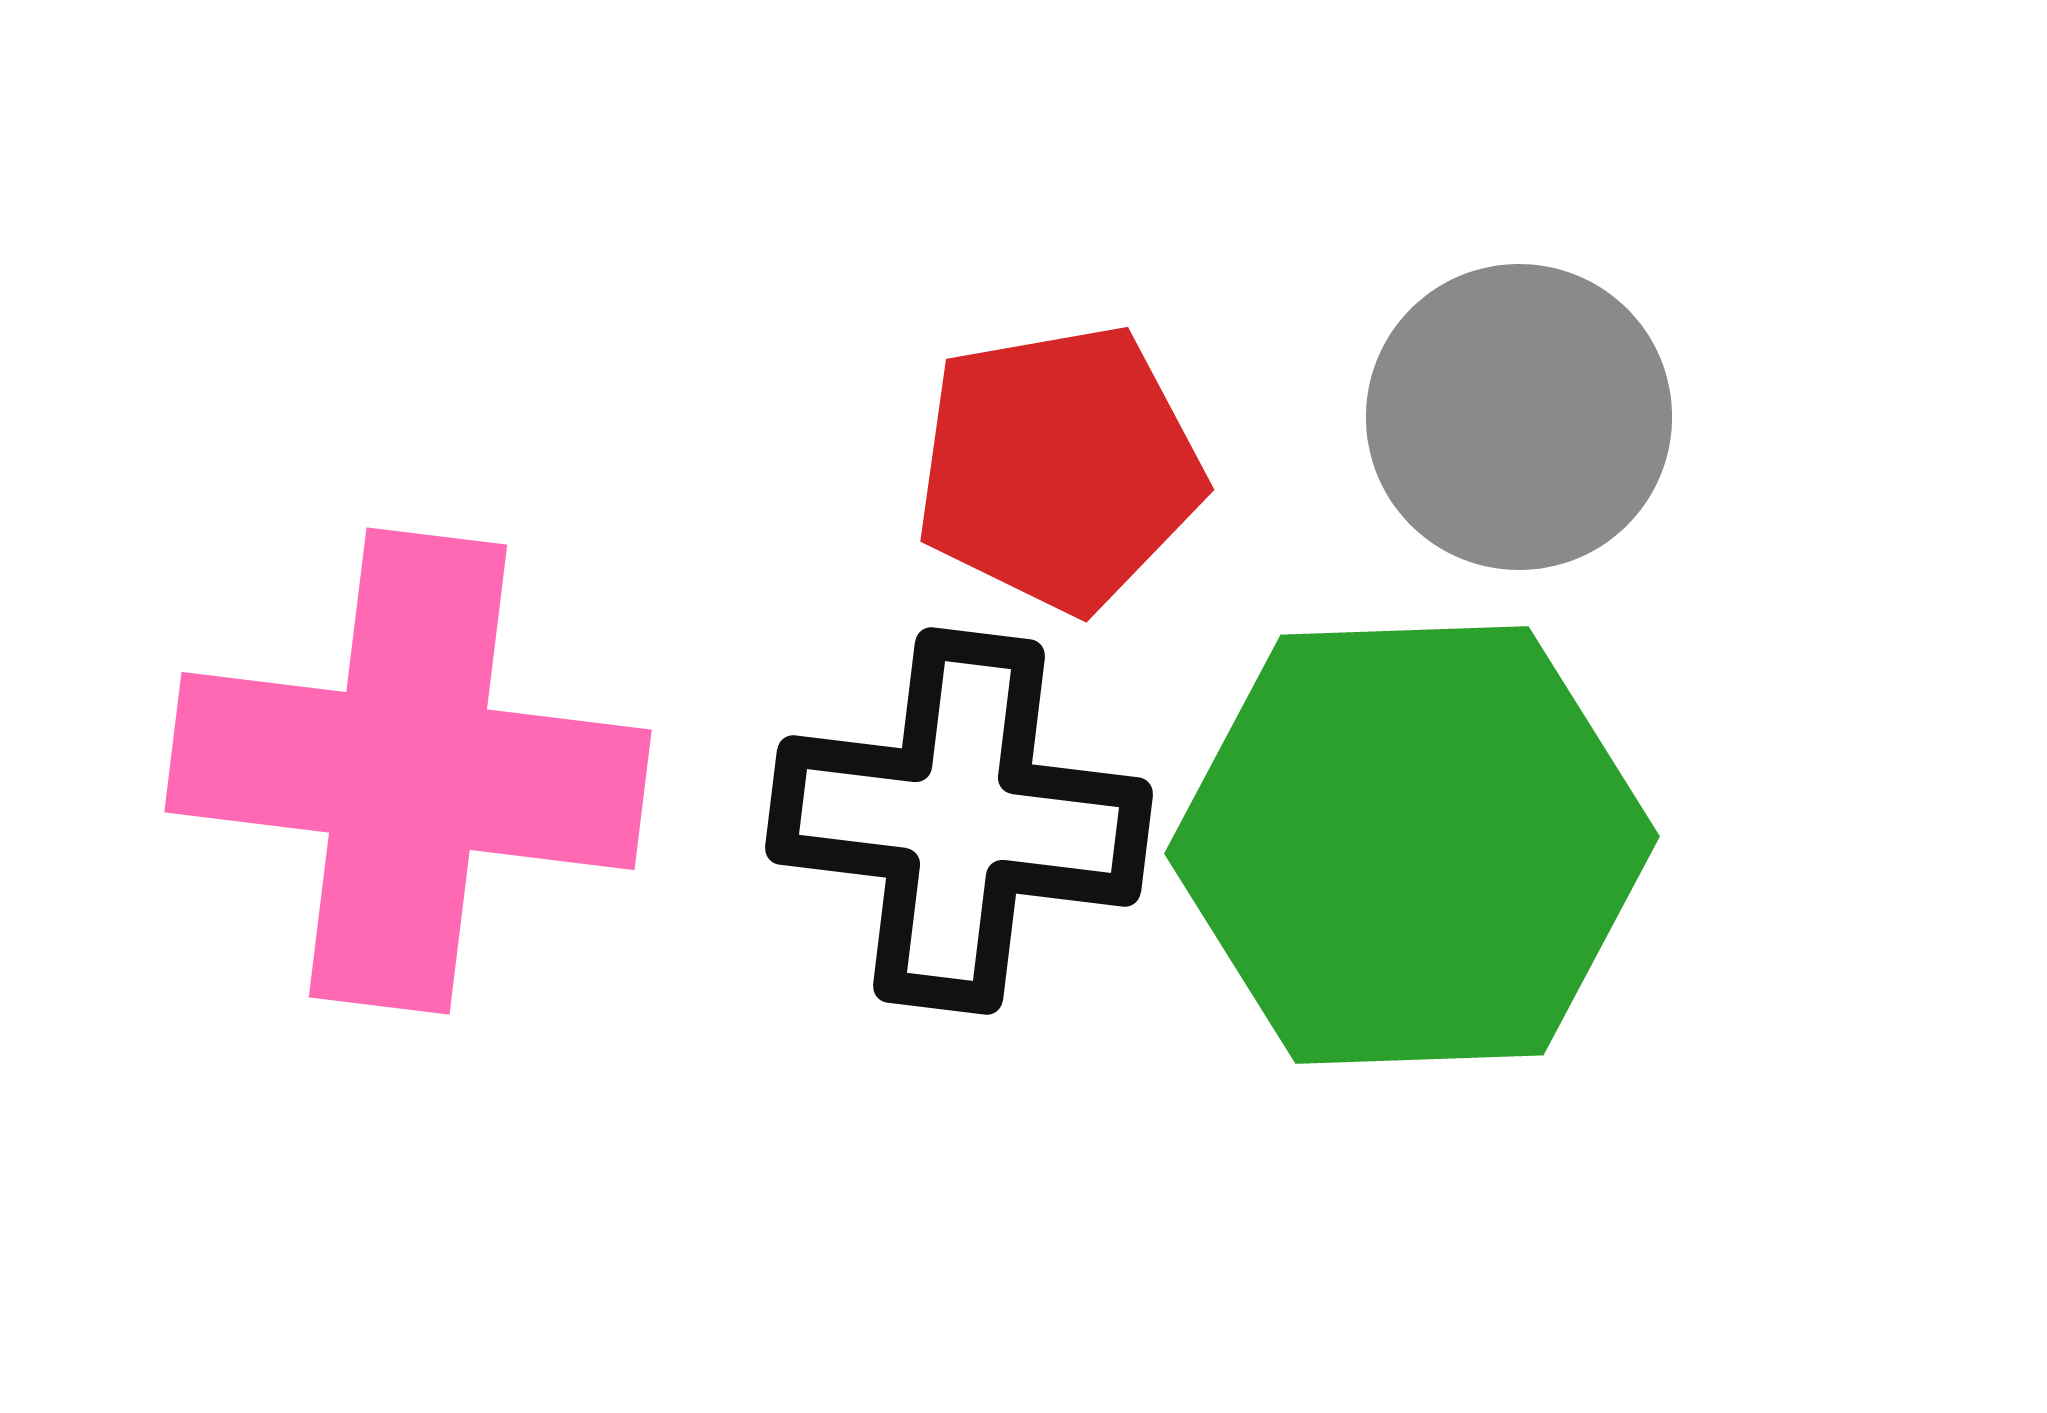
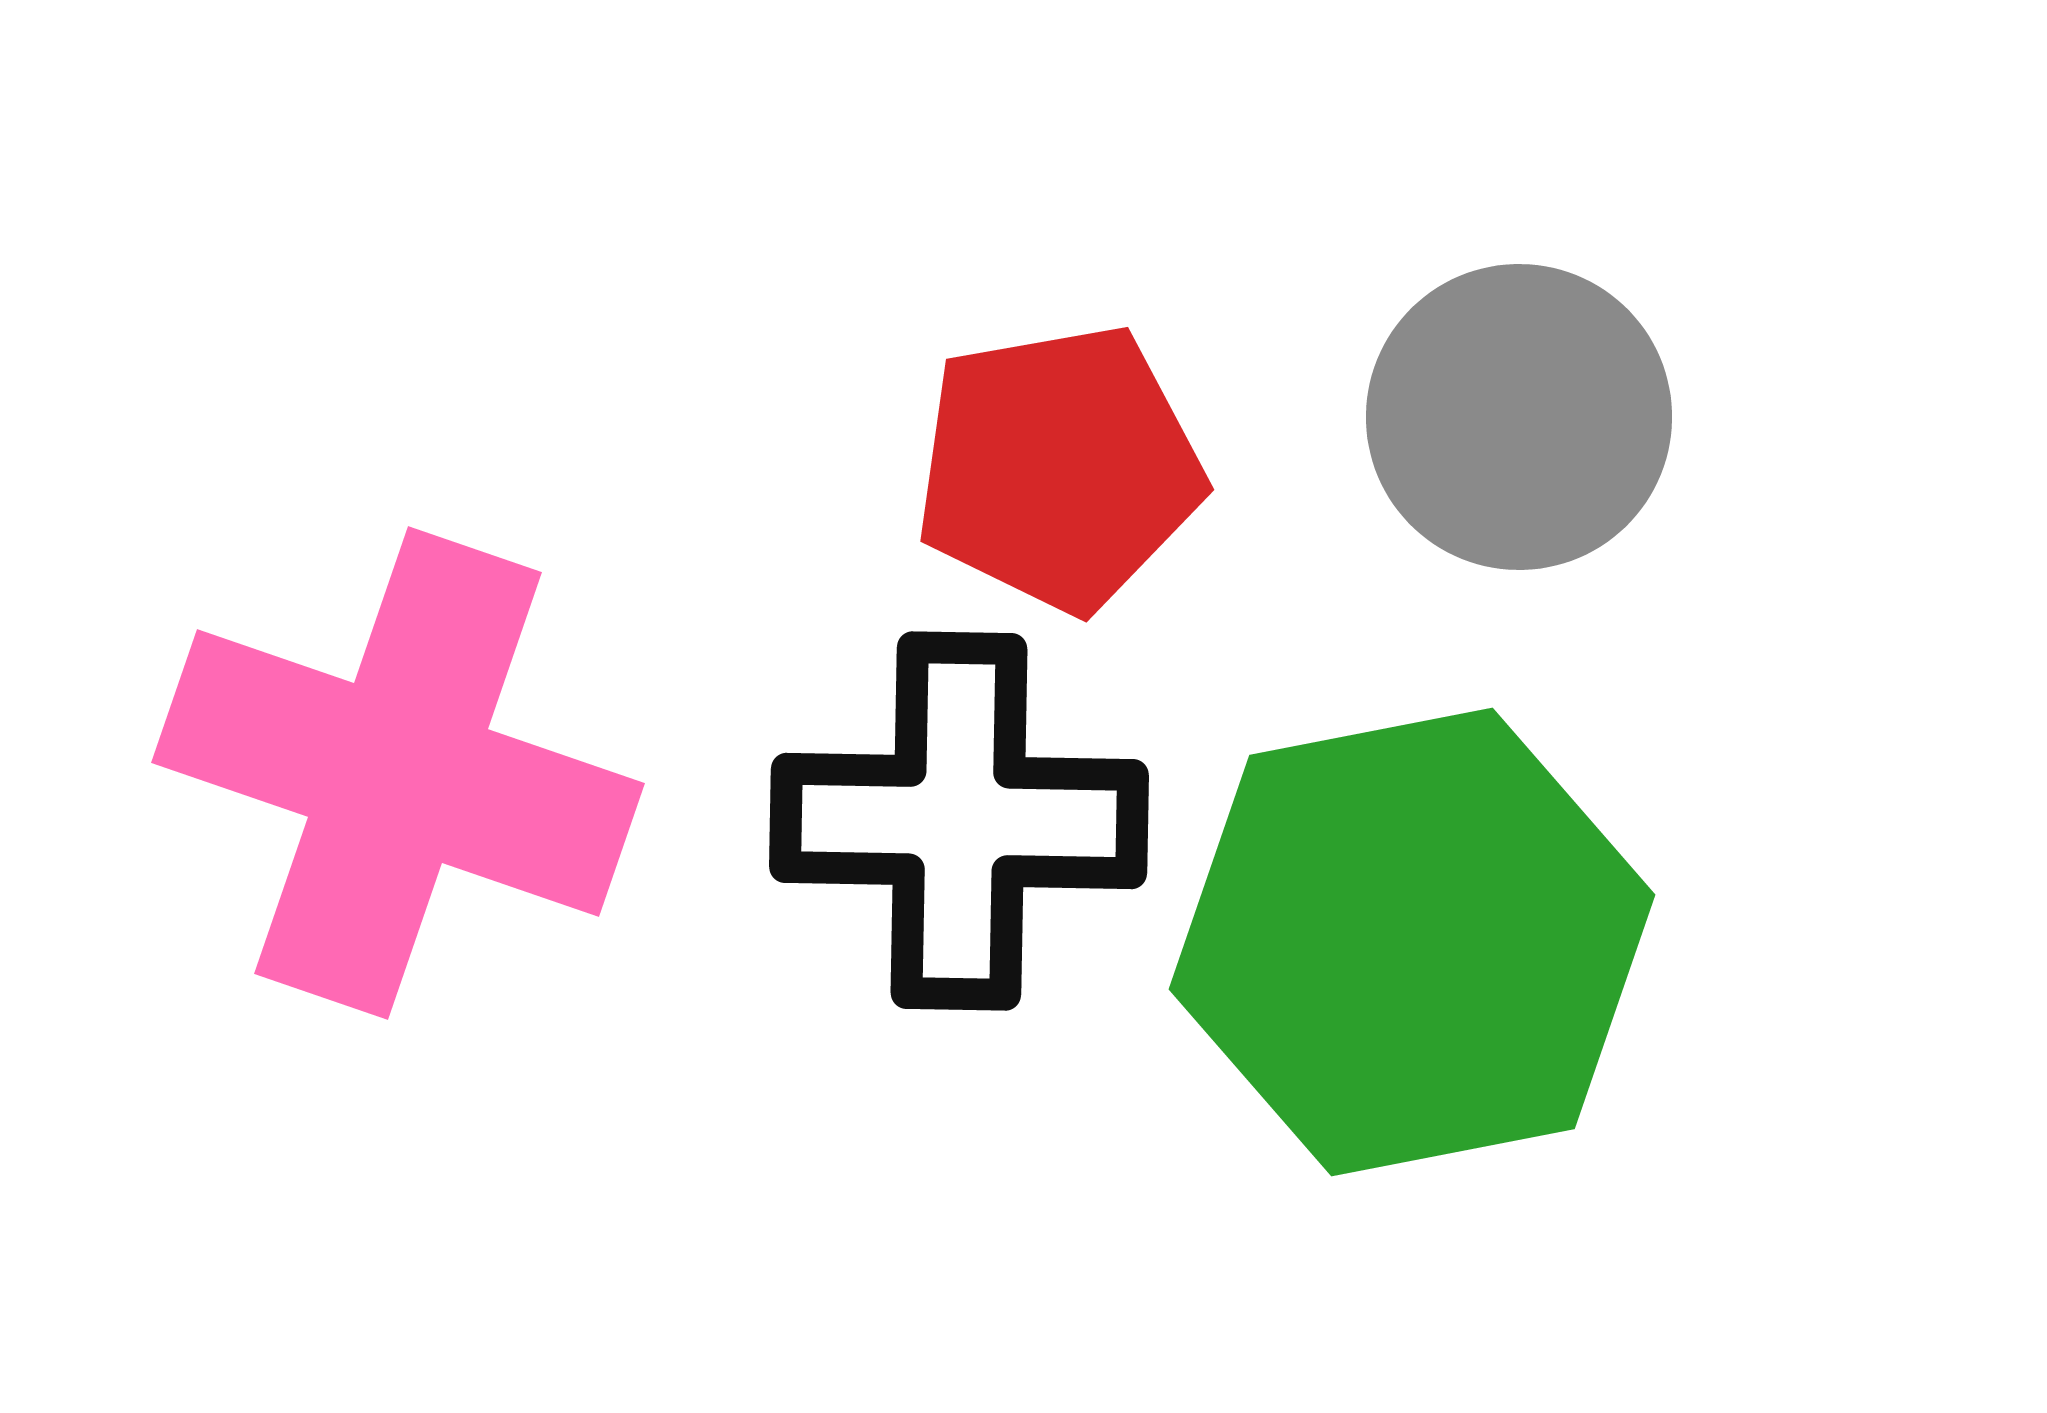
pink cross: moved 10 px left, 2 px down; rotated 12 degrees clockwise
black cross: rotated 6 degrees counterclockwise
green hexagon: moved 97 px down; rotated 9 degrees counterclockwise
